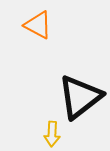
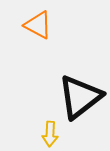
yellow arrow: moved 2 px left
